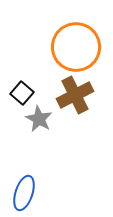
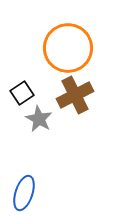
orange circle: moved 8 px left, 1 px down
black square: rotated 15 degrees clockwise
